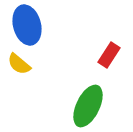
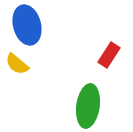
yellow semicircle: moved 2 px left
green ellipse: rotated 18 degrees counterclockwise
